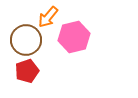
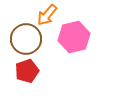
orange arrow: moved 1 px left, 2 px up
brown circle: moved 1 px up
